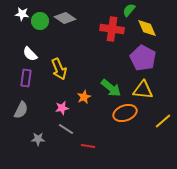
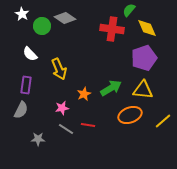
white star: rotated 24 degrees clockwise
green circle: moved 2 px right, 5 px down
purple pentagon: moved 1 px right; rotated 25 degrees clockwise
purple rectangle: moved 7 px down
green arrow: rotated 70 degrees counterclockwise
orange star: moved 3 px up
orange ellipse: moved 5 px right, 2 px down
red line: moved 21 px up
